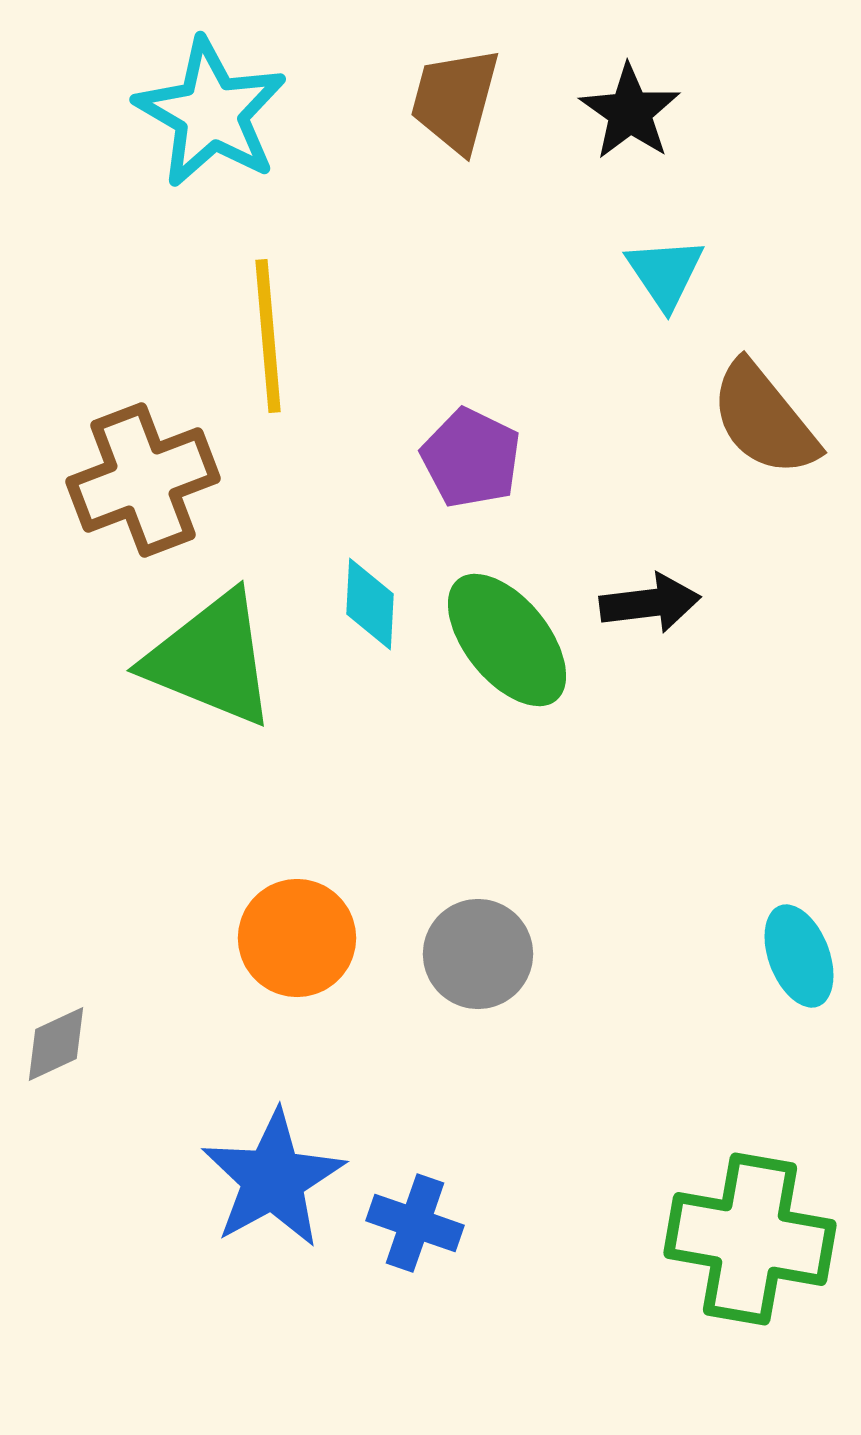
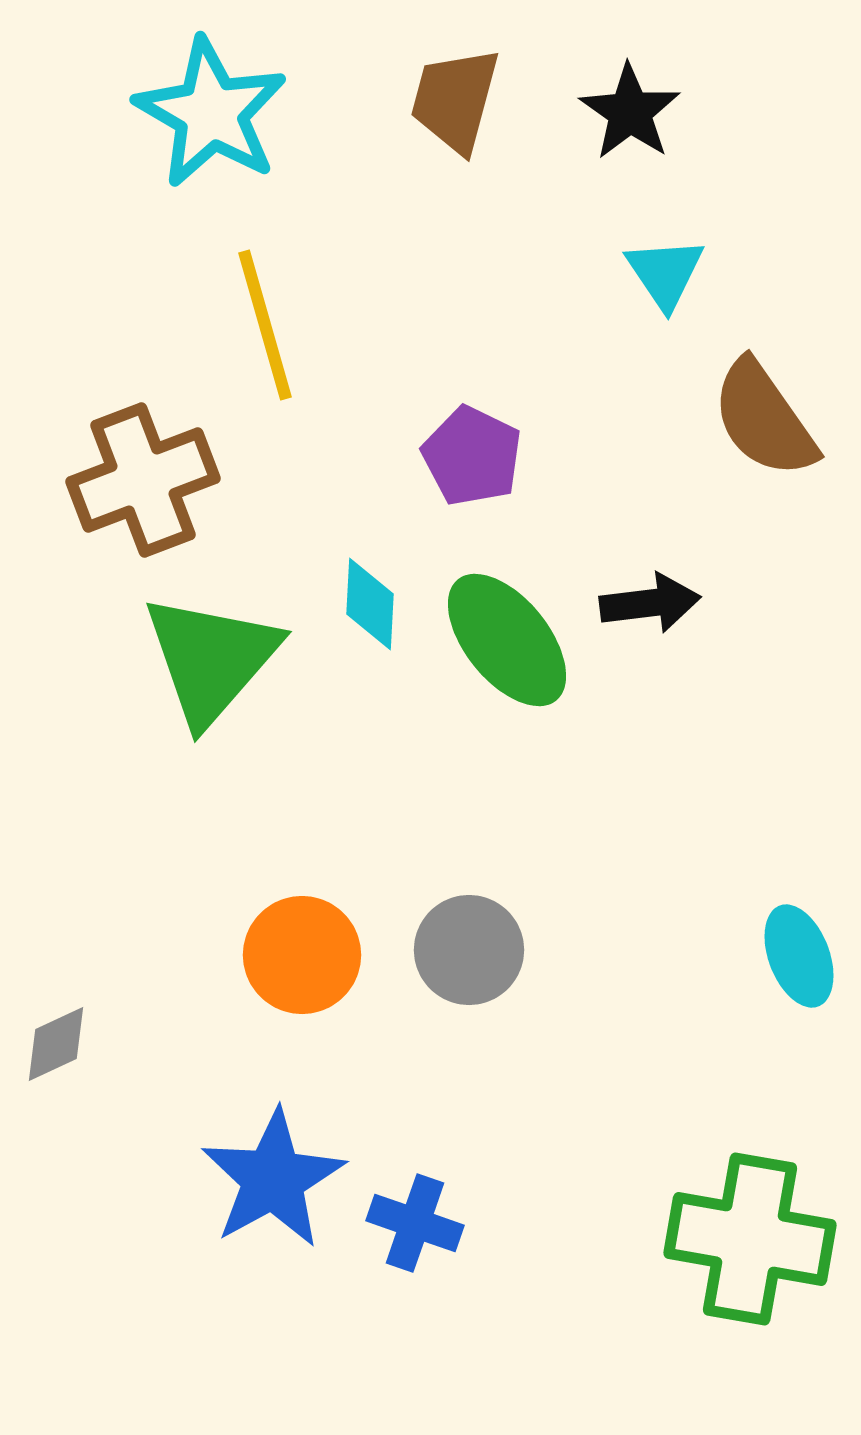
yellow line: moved 3 px left, 11 px up; rotated 11 degrees counterclockwise
brown semicircle: rotated 4 degrees clockwise
purple pentagon: moved 1 px right, 2 px up
green triangle: rotated 49 degrees clockwise
orange circle: moved 5 px right, 17 px down
gray circle: moved 9 px left, 4 px up
